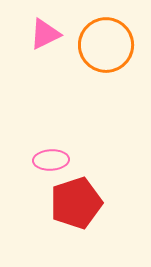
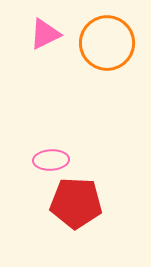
orange circle: moved 1 px right, 2 px up
red pentagon: rotated 21 degrees clockwise
